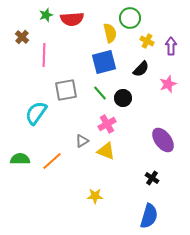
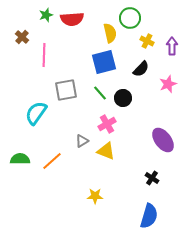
purple arrow: moved 1 px right
